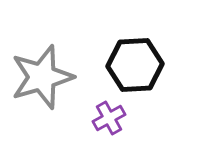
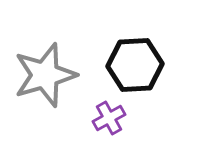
gray star: moved 3 px right, 2 px up
